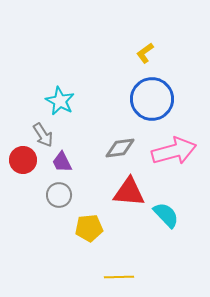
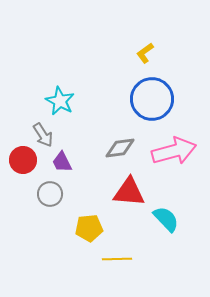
gray circle: moved 9 px left, 1 px up
cyan semicircle: moved 4 px down
yellow line: moved 2 px left, 18 px up
